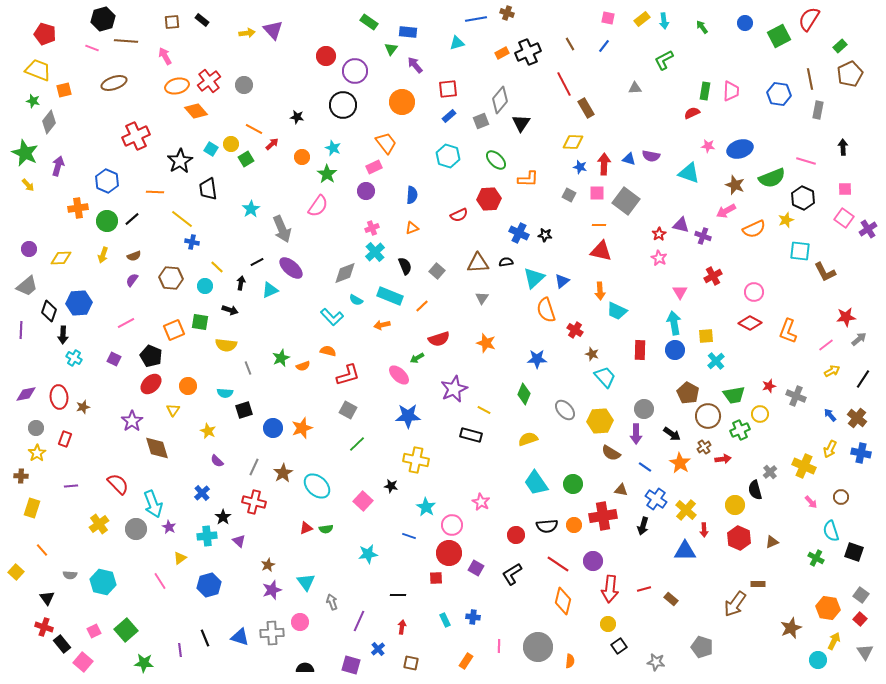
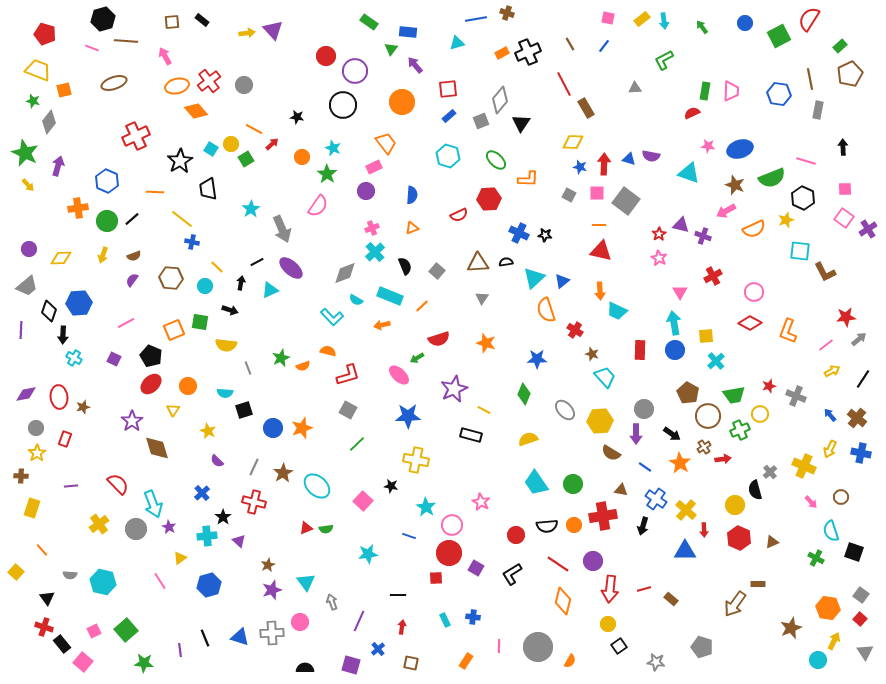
orange semicircle at (570, 661): rotated 24 degrees clockwise
